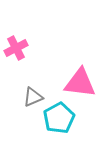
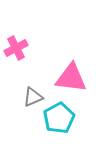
pink triangle: moved 9 px left, 5 px up
